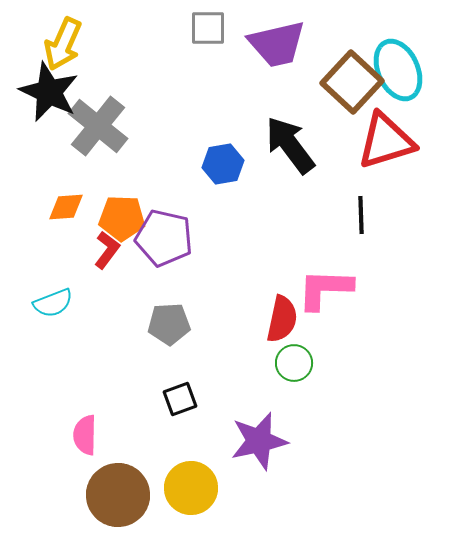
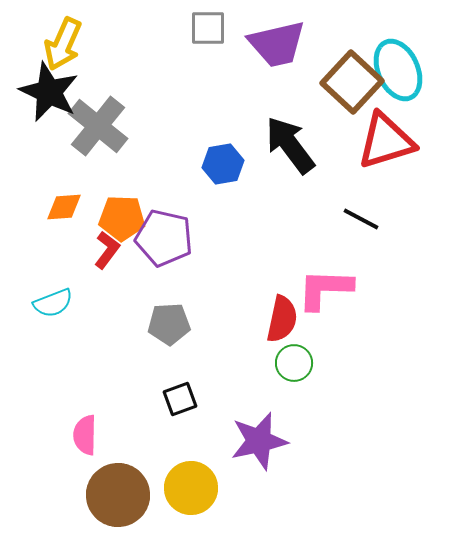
orange diamond: moved 2 px left
black line: moved 4 px down; rotated 60 degrees counterclockwise
